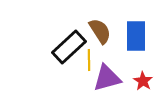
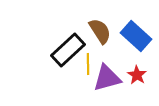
blue rectangle: rotated 48 degrees counterclockwise
black rectangle: moved 1 px left, 3 px down
yellow line: moved 1 px left, 4 px down
red star: moved 6 px left, 6 px up
